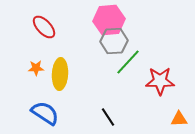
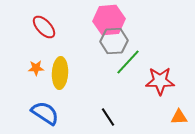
yellow ellipse: moved 1 px up
orange triangle: moved 2 px up
